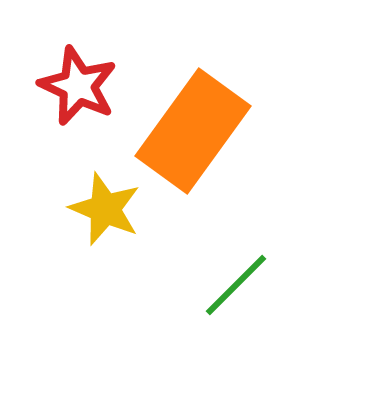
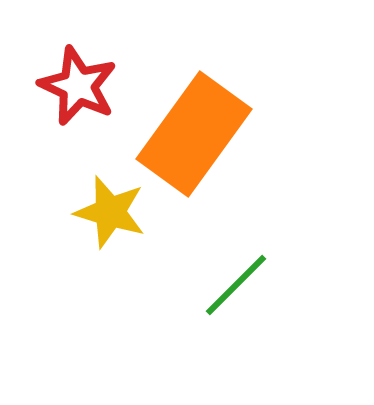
orange rectangle: moved 1 px right, 3 px down
yellow star: moved 5 px right, 3 px down; rotated 6 degrees counterclockwise
